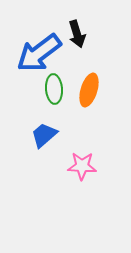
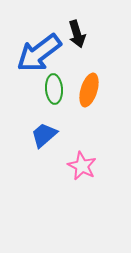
pink star: rotated 24 degrees clockwise
